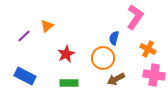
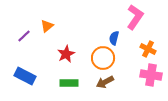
pink cross: moved 3 px left
brown arrow: moved 11 px left, 3 px down
